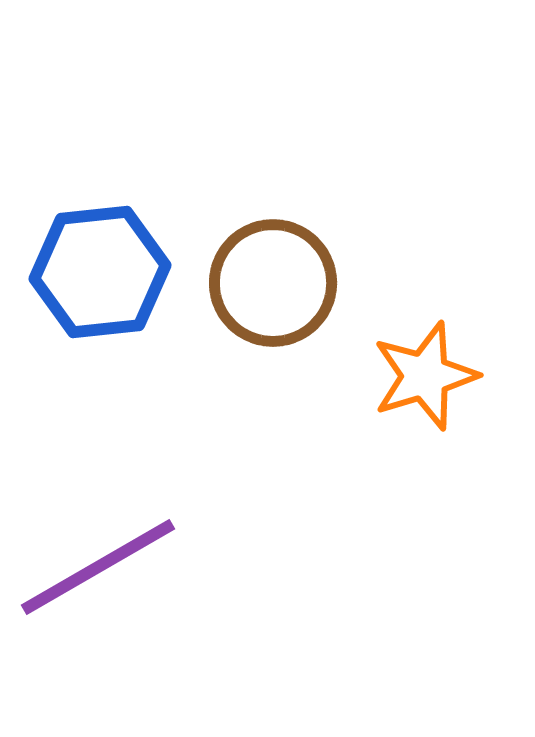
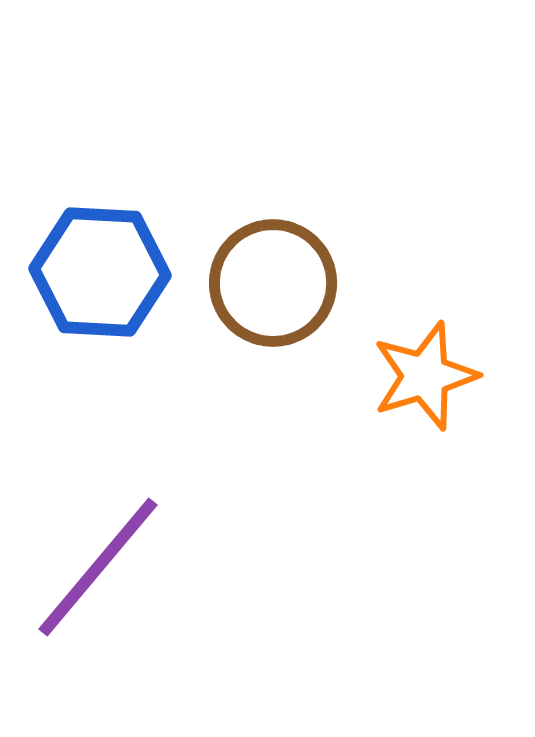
blue hexagon: rotated 9 degrees clockwise
purple line: rotated 20 degrees counterclockwise
